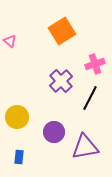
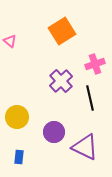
black line: rotated 40 degrees counterclockwise
purple triangle: rotated 36 degrees clockwise
